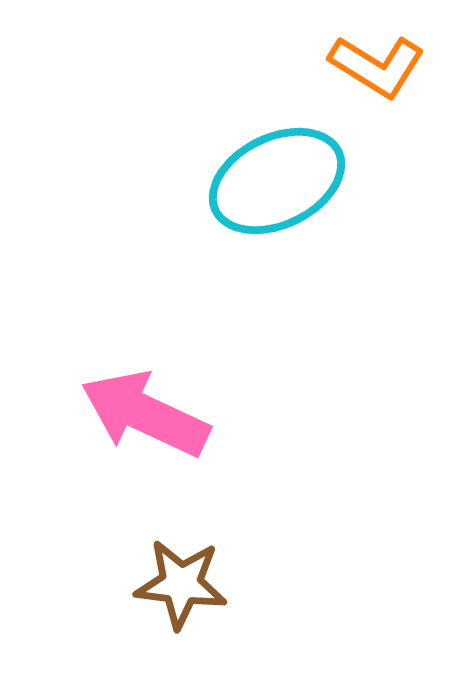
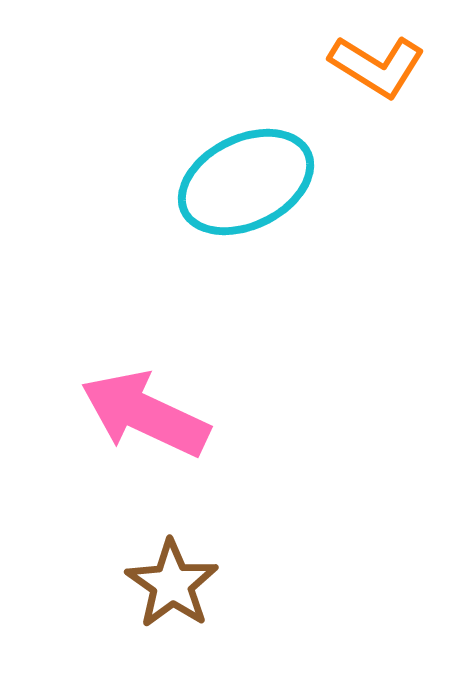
cyan ellipse: moved 31 px left, 1 px down
brown star: moved 9 px left; rotated 28 degrees clockwise
